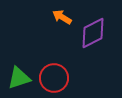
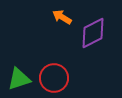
green triangle: moved 1 px down
